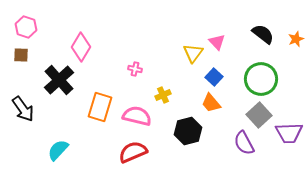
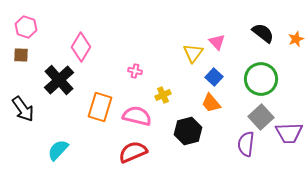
black semicircle: moved 1 px up
pink cross: moved 2 px down
gray square: moved 2 px right, 2 px down
purple semicircle: moved 2 px right, 1 px down; rotated 35 degrees clockwise
